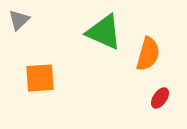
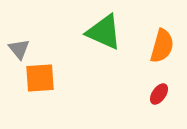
gray triangle: moved 29 px down; rotated 25 degrees counterclockwise
orange semicircle: moved 14 px right, 8 px up
red ellipse: moved 1 px left, 4 px up
